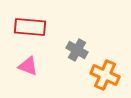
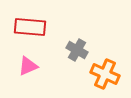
pink triangle: rotated 45 degrees counterclockwise
orange cross: moved 1 px up
